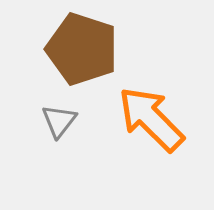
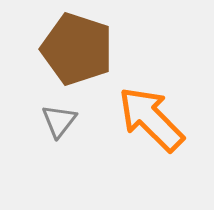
brown pentagon: moved 5 px left
